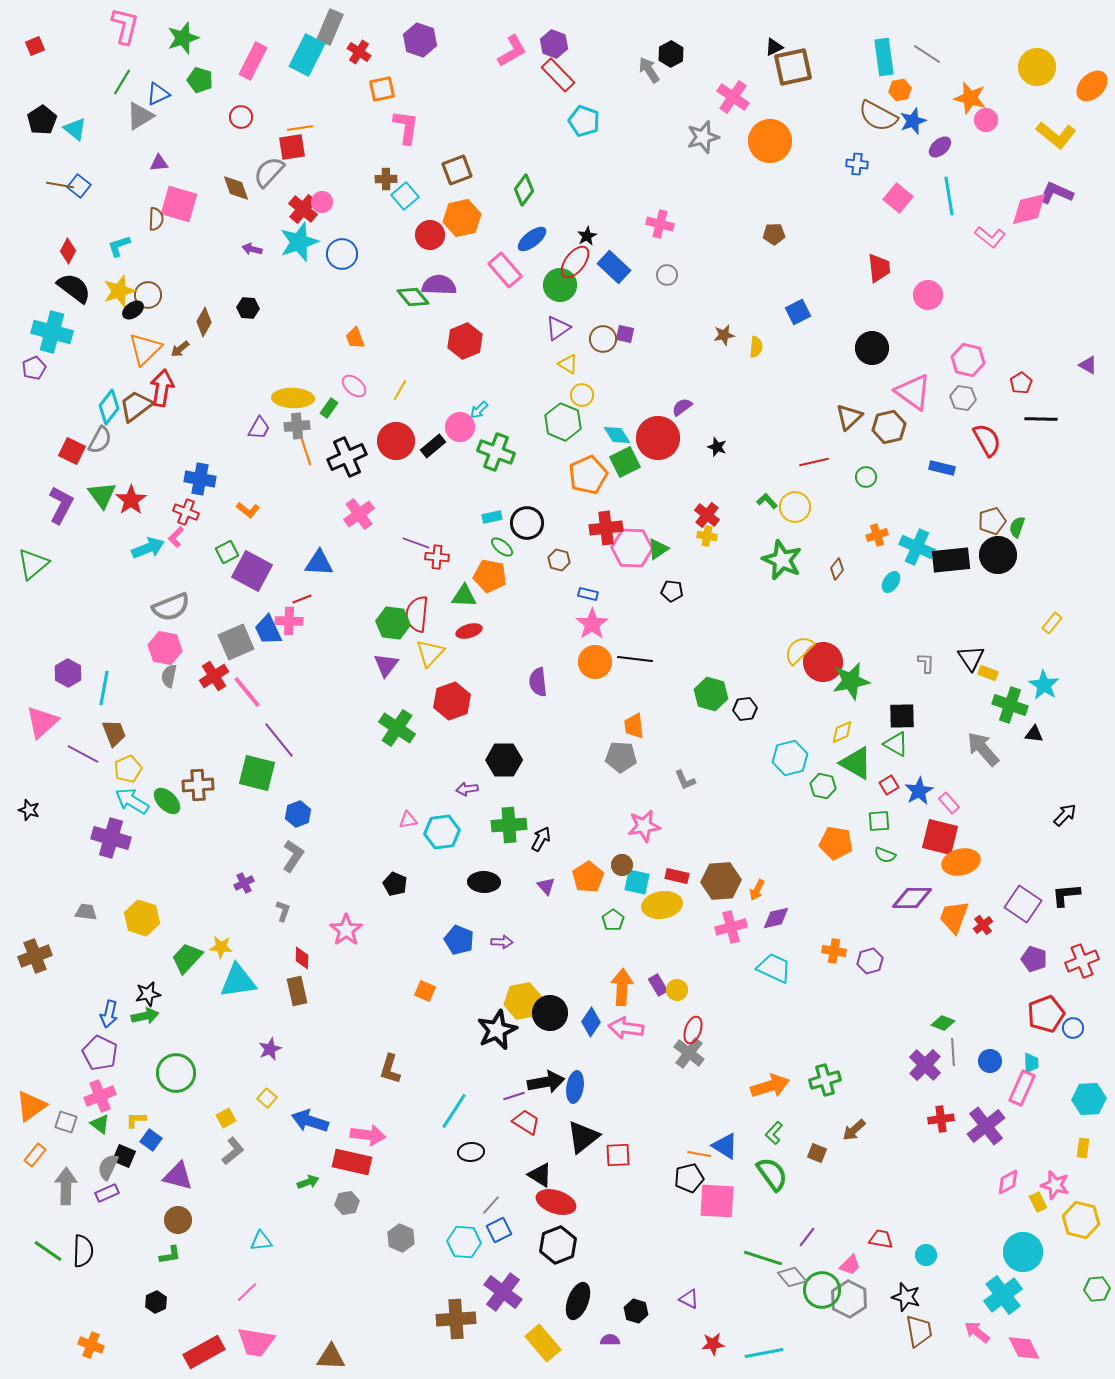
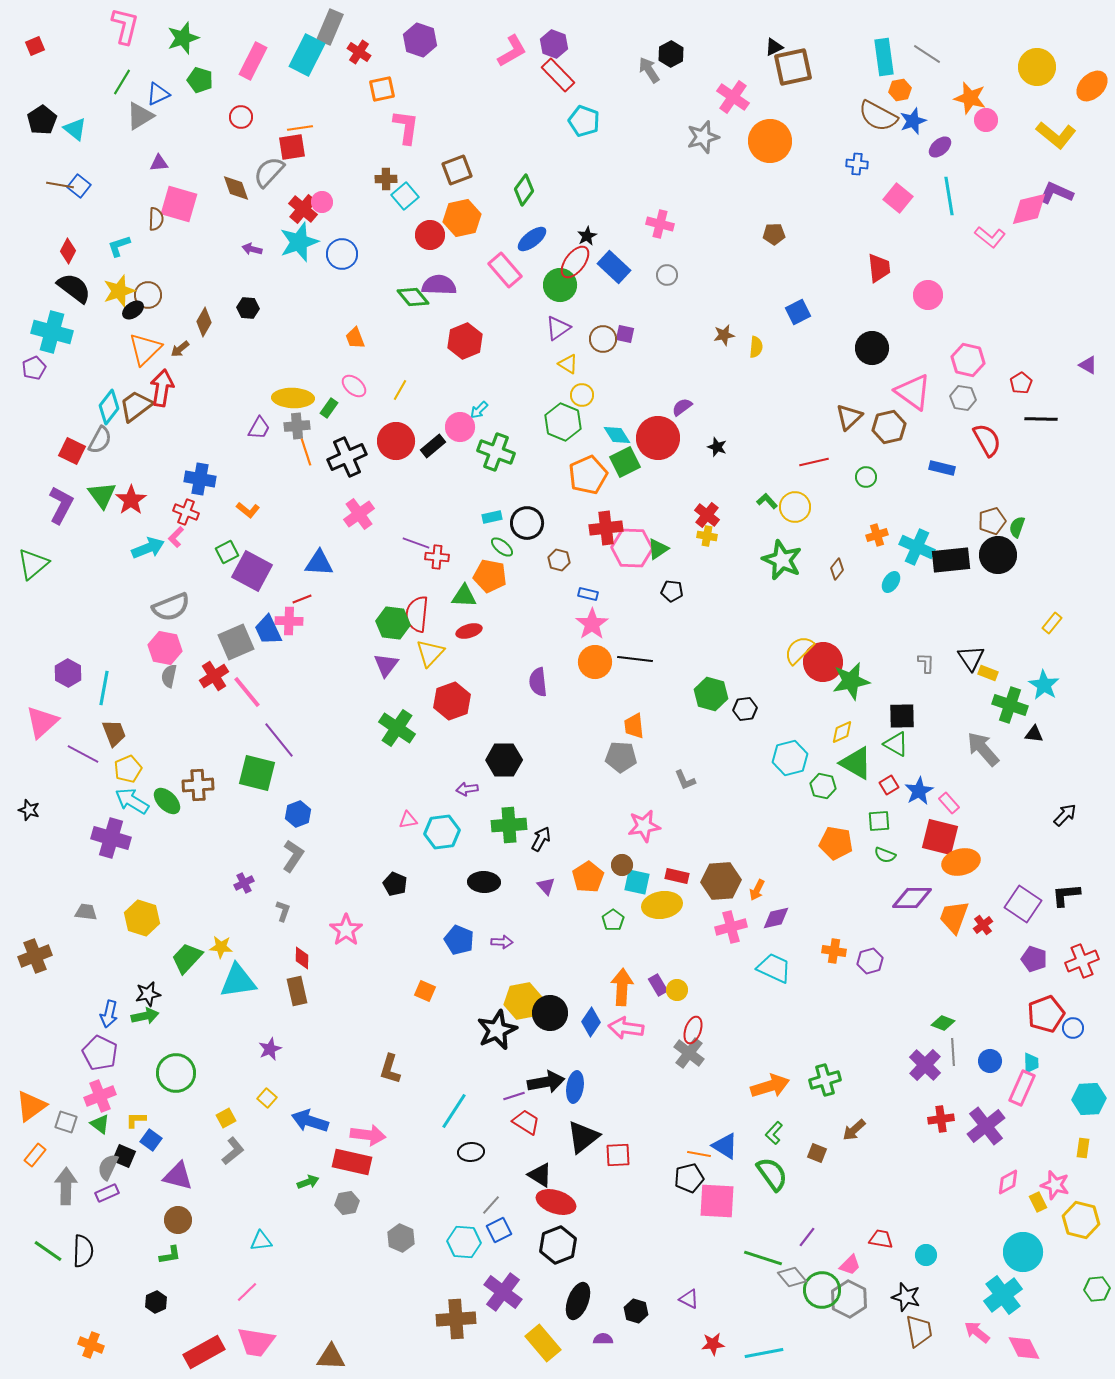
purple semicircle at (610, 1340): moved 7 px left, 1 px up
